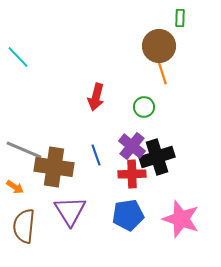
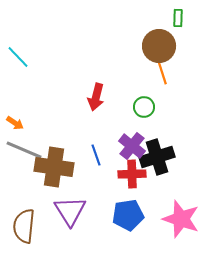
green rectangle: moved 2 px left
orange arrow: moved 64 px up
